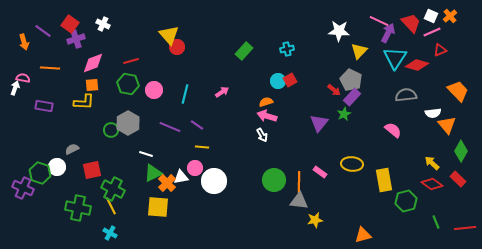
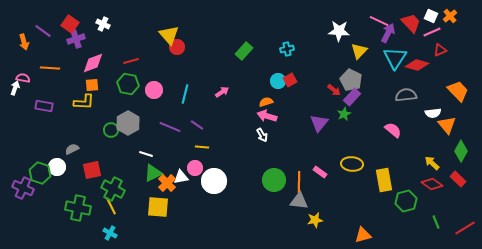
red line at (465, 228): rotated 25 degrees counterclockwise
